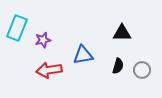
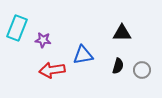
purple star: rotated 21 degrees clockwise
red arrow: moved 3 px right
